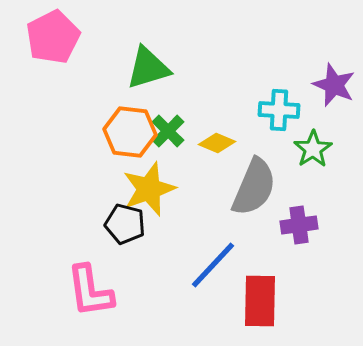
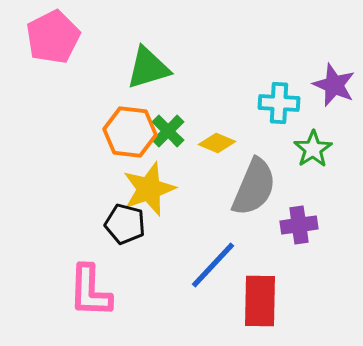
cyan cross: moved 7 px up
pink L-shape: rotated 10 degrees clockwise
